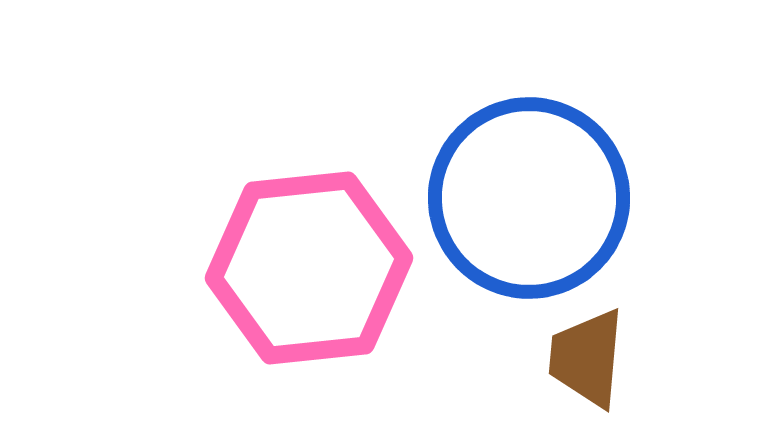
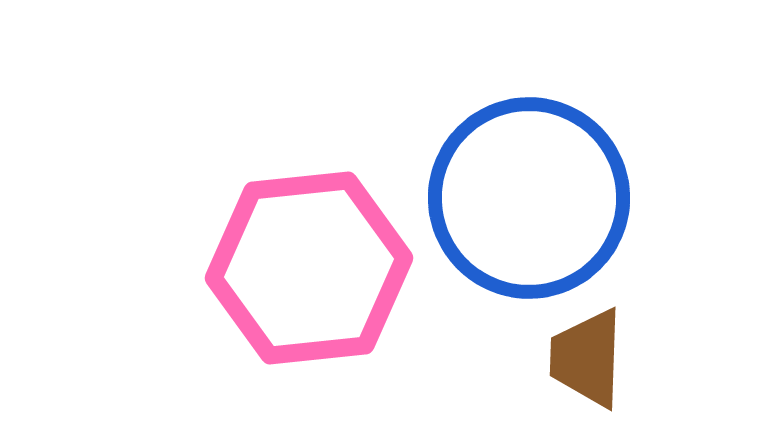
brown trapezoid: rotated 3 degrees counterclockwise
